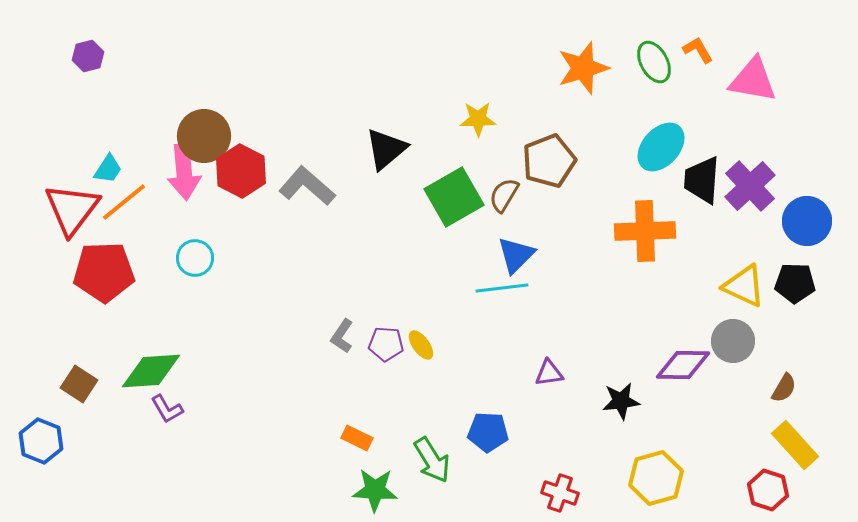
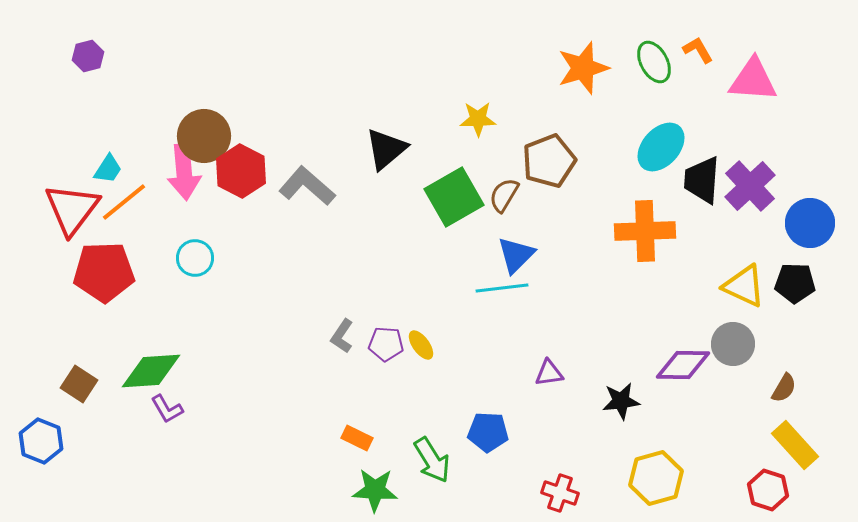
pink triangle at (753, 80): rotated 6 degrees counterclockwise
blue circle at (807, 221): moved 3 px right, 2 px down
gray circle at (733, 341): moved 3 px down
